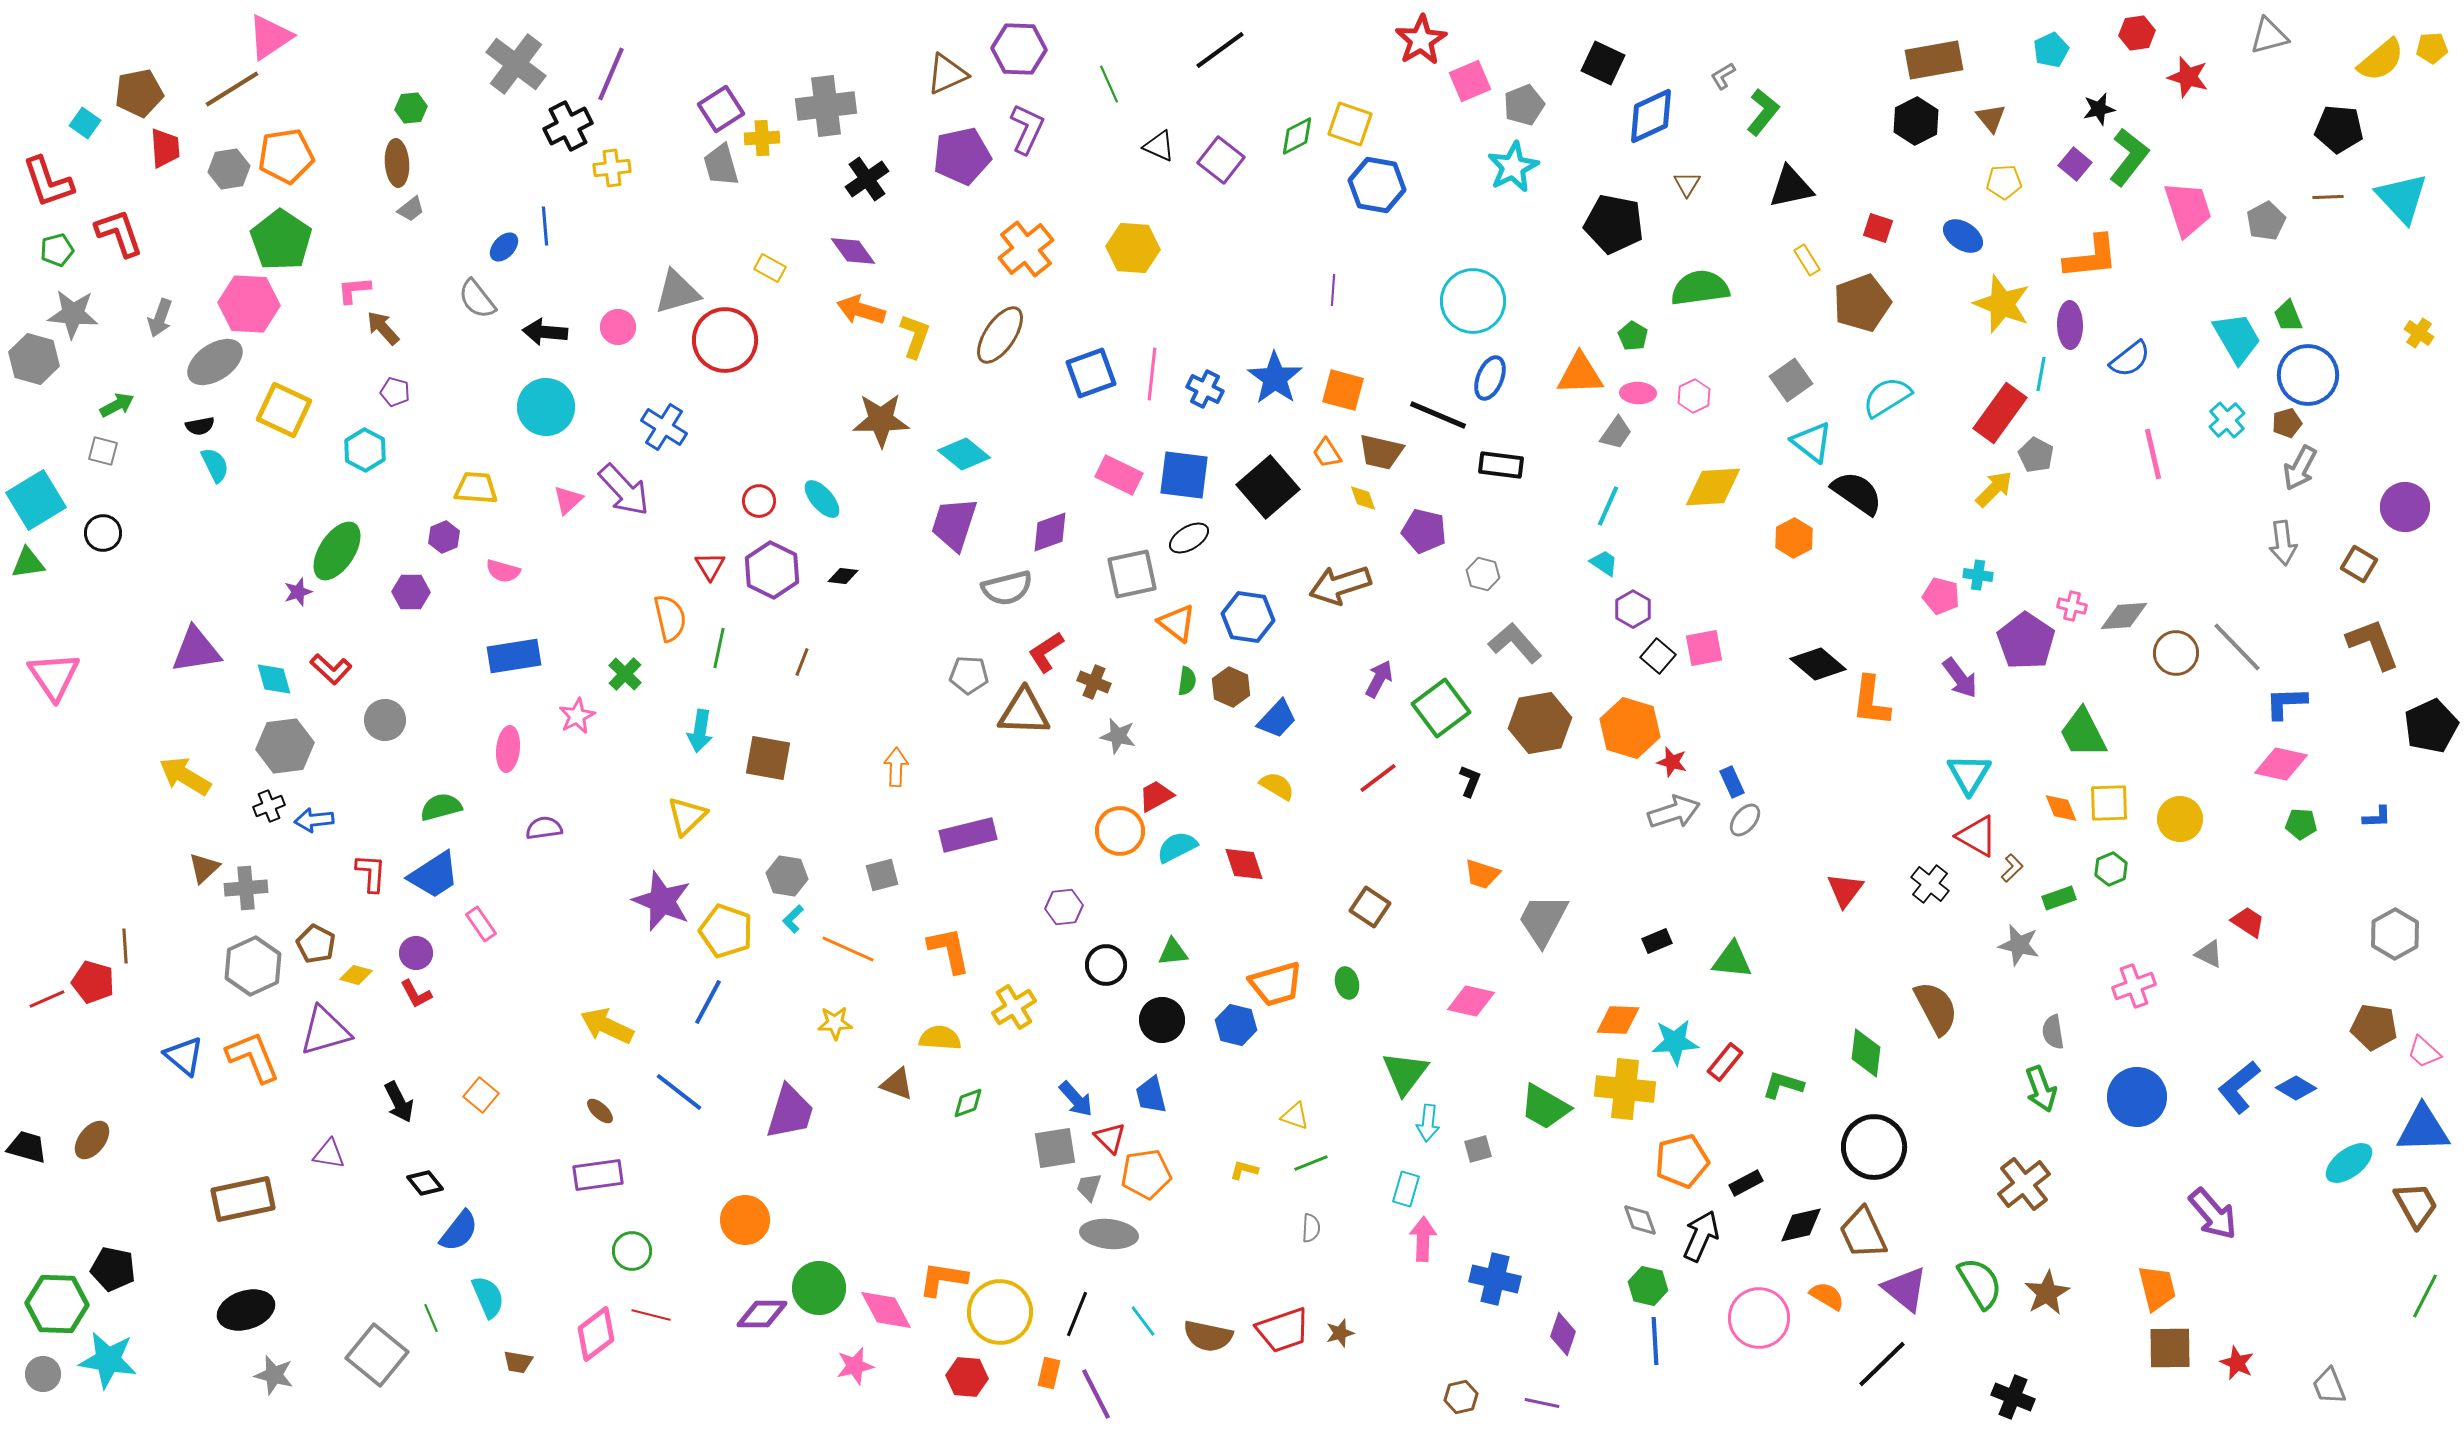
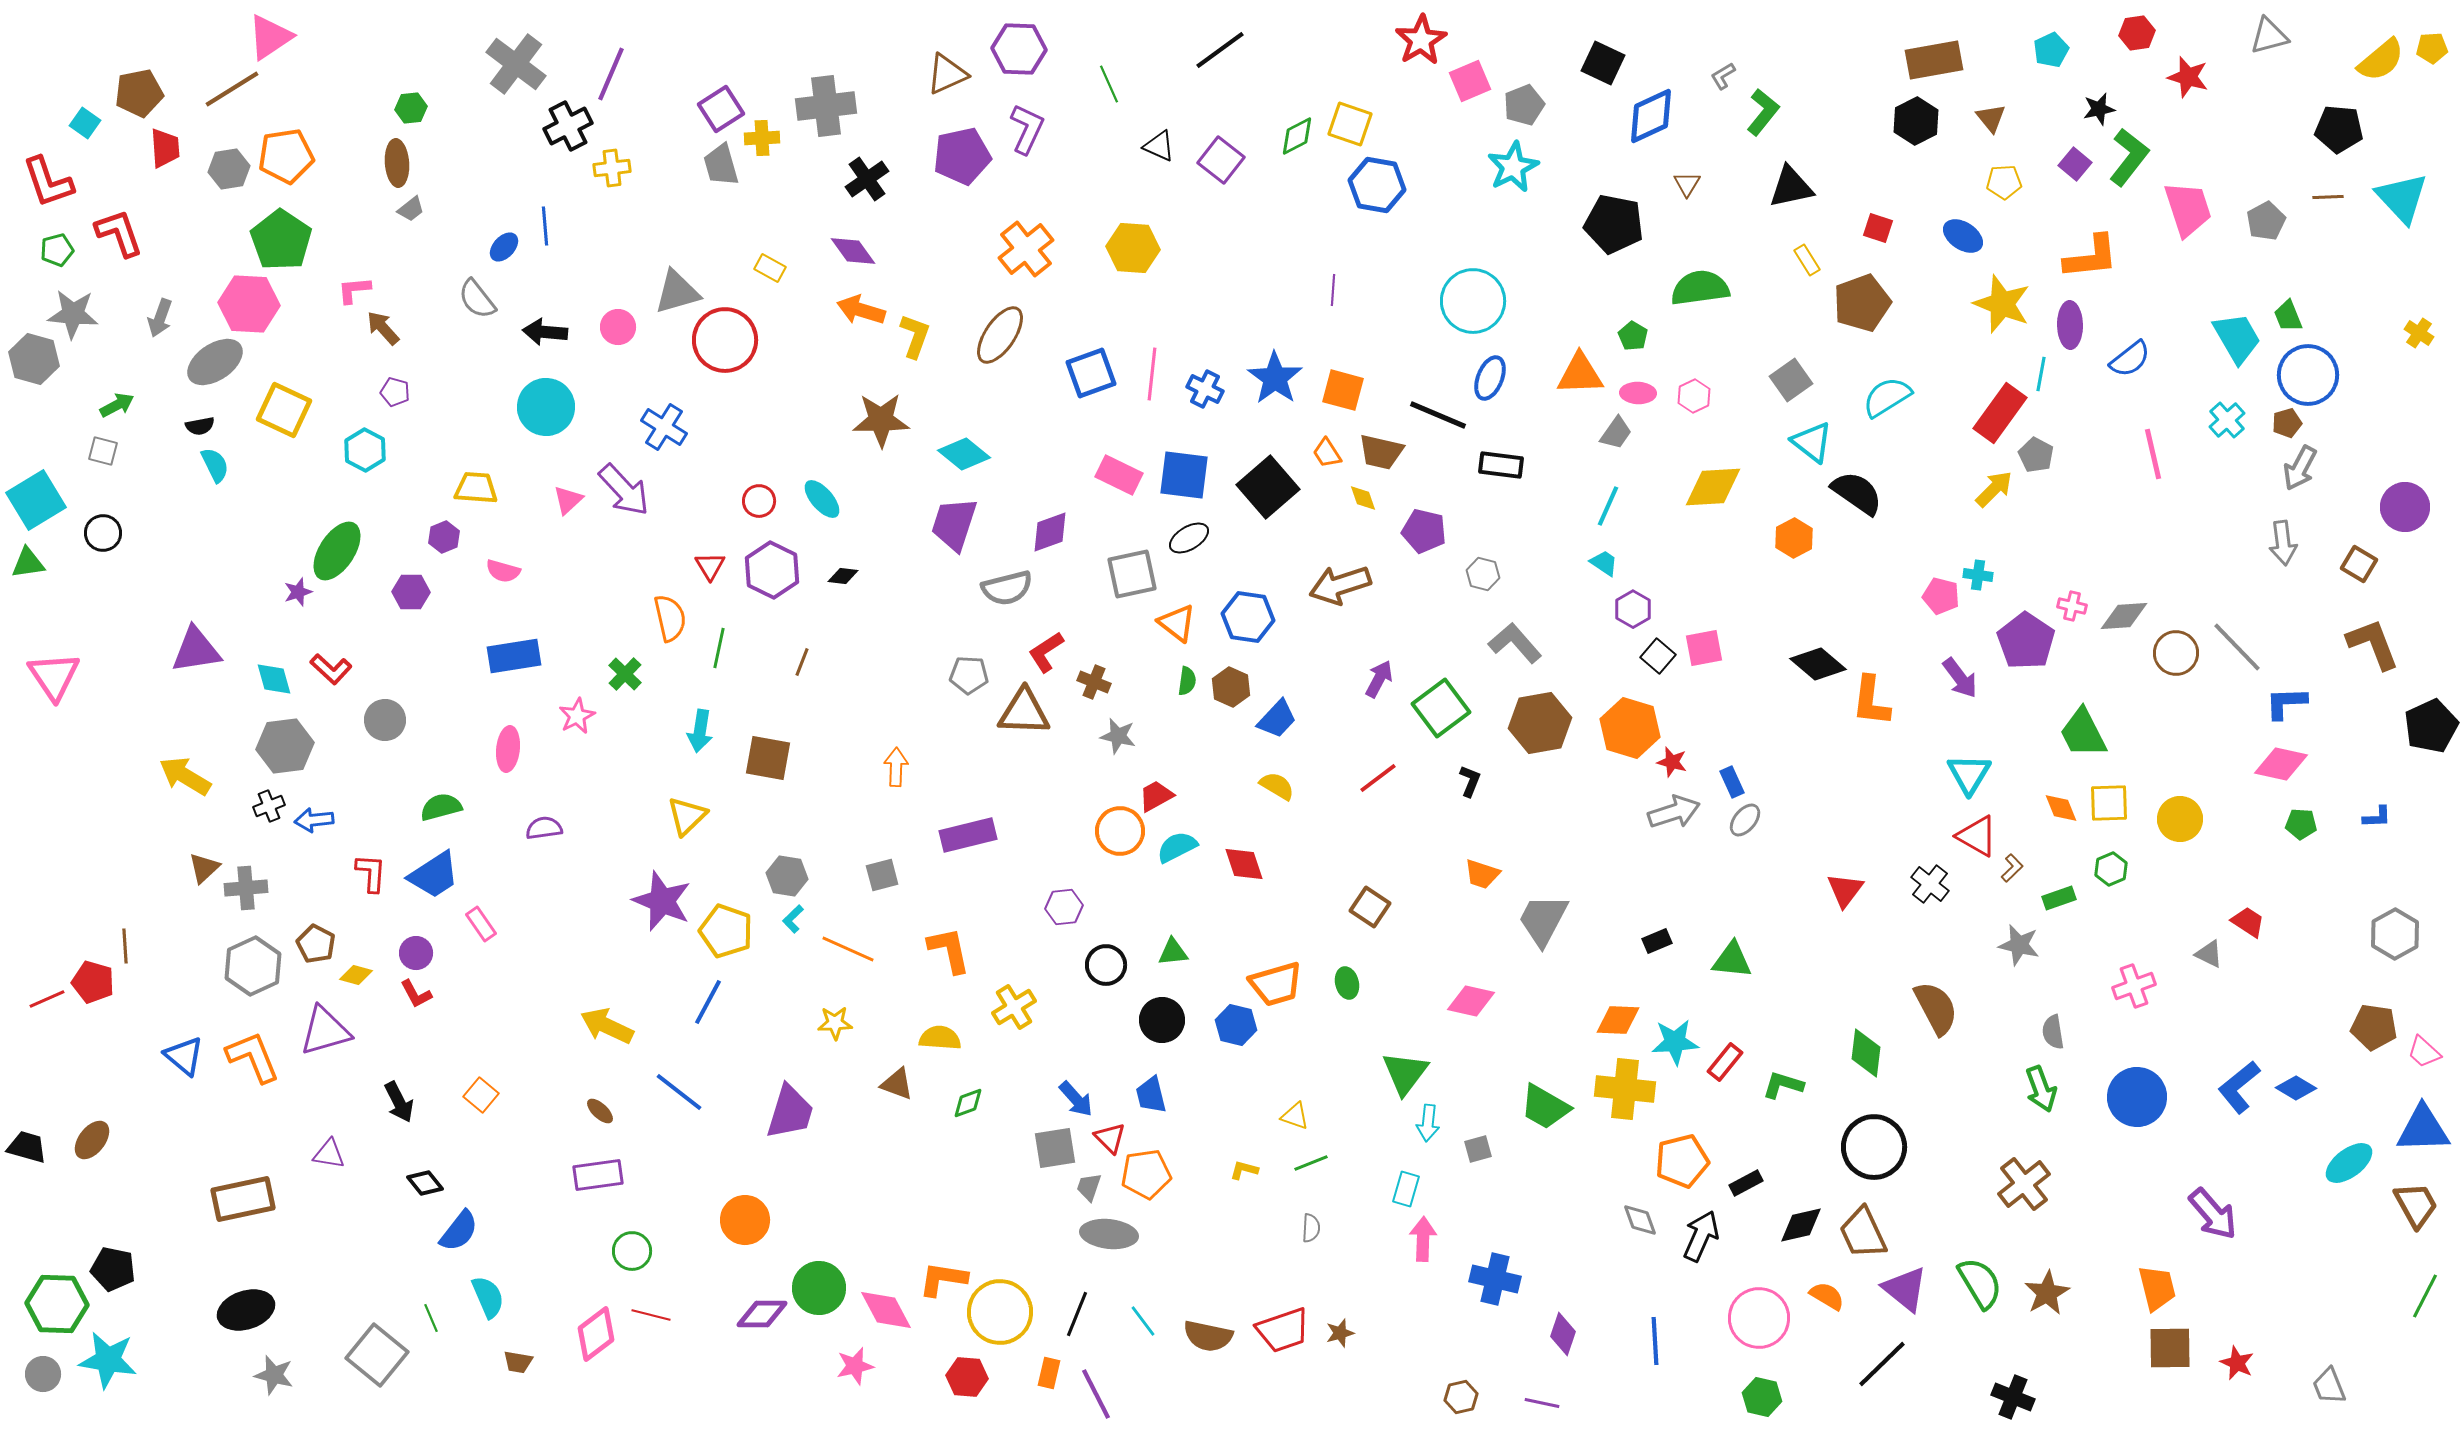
green hexagon at (1648, 1286): moved 114 px right, 111 px down
